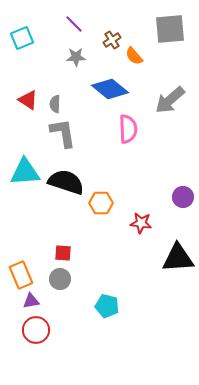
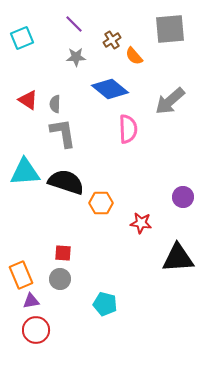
gray arrow: moved 1 px down
cyan pentagon: moved 2 px left, 2 px up
